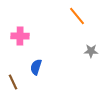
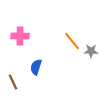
orange line: moved 5 px left, 25 px down
